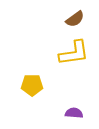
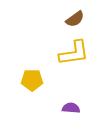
yellow pentagon: moved 5 px up
purple semicircle: moved 3 px left, 5 px up
